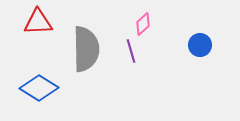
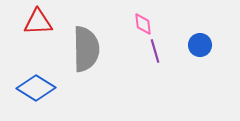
pink diamond: rotated 55 degrees counterclockwise
purple line: moved 24 px right
blue diamond: moved 3 px left
